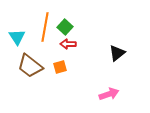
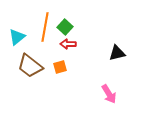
cyan triangle: rotated 24 degrees clockwise
black triangle: rotated 24 degrees clockwise
pink arrow: rotated 78 degrees clockwise
